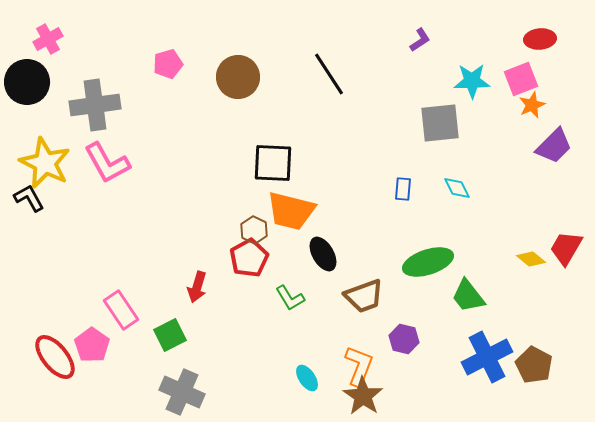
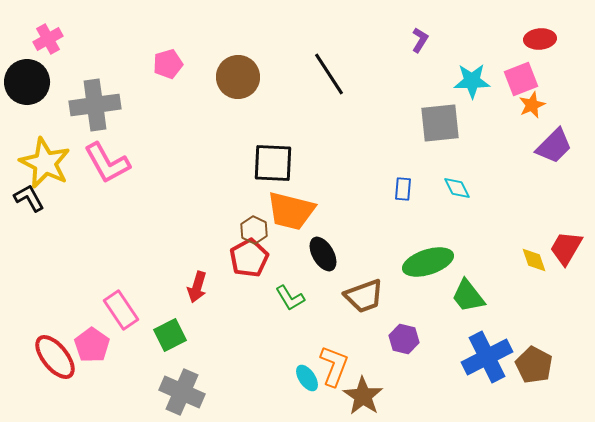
purple L-shape at (420, 40): rotated 25 degrees counterclockwise
yellow diamond at (531, 259): moved 3 px right, 1 px down; rotated 32 degrees clockwise
orange L-shape at (359, 366): moved 25 px left
